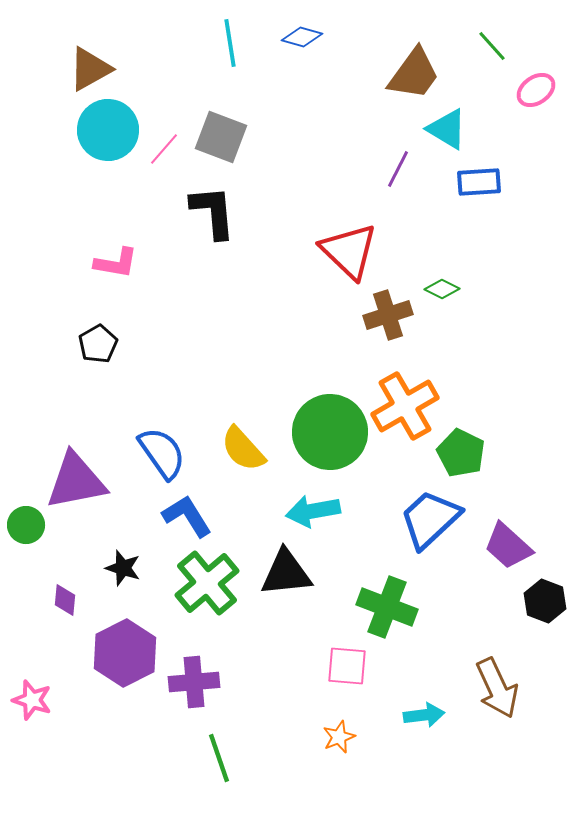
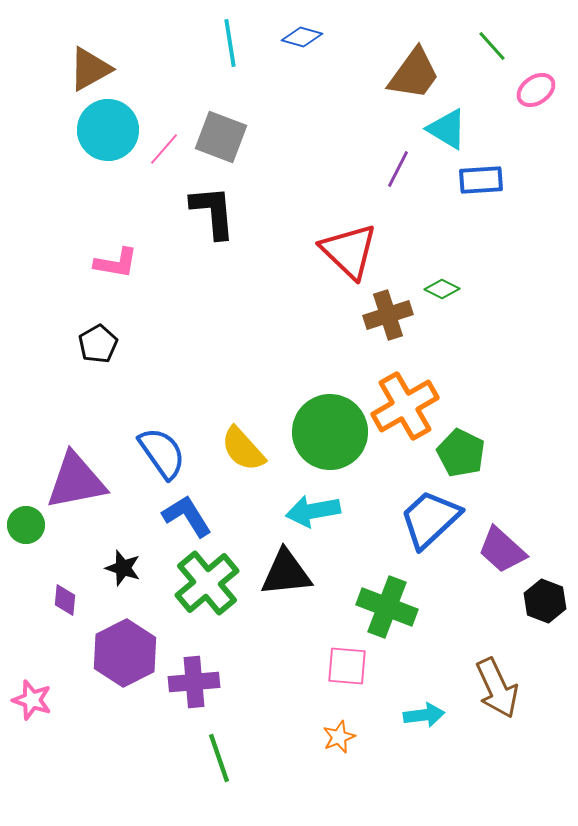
blue rectangle at (479, 182): moved 2 px right, 2 px up
purple trapezoid at (508, 546): moved 6 px left, 4 px down
